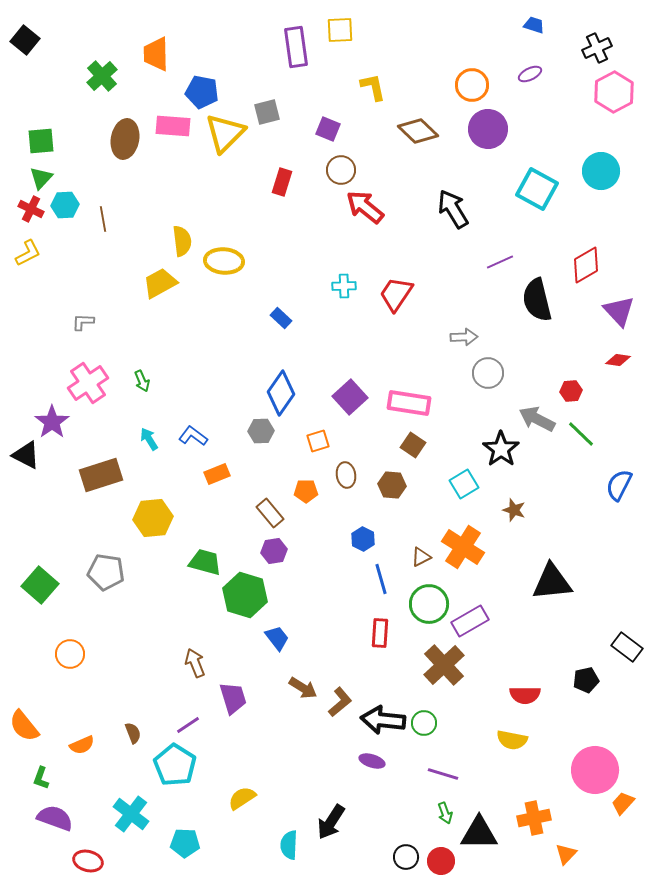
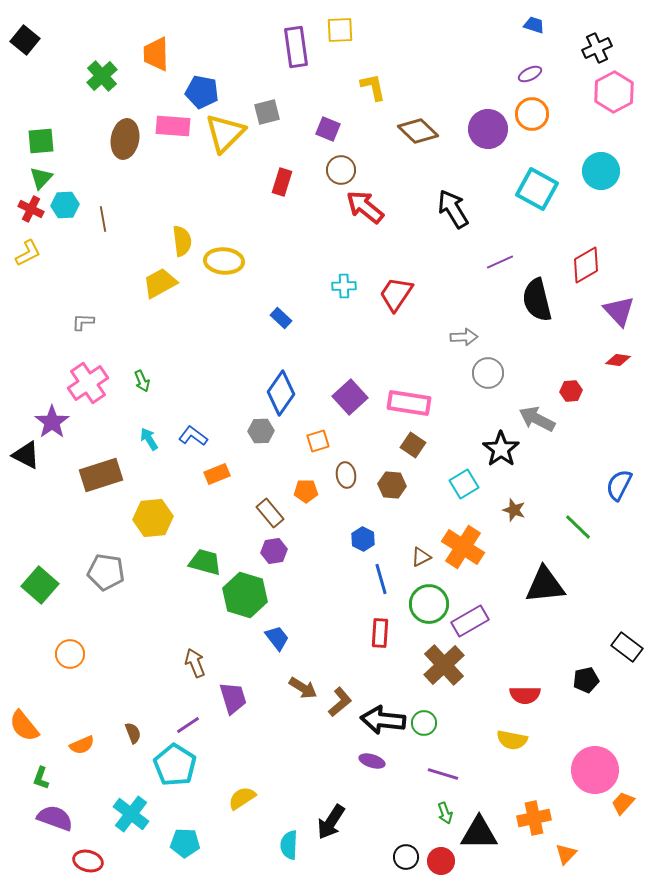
orange circle at (472, 85): moved 60 px right, 29 px down
green line at (581, 434): moved 3 px left, 93 px down
black triangle at (552, 582): moved 7 px left, 3 px down
